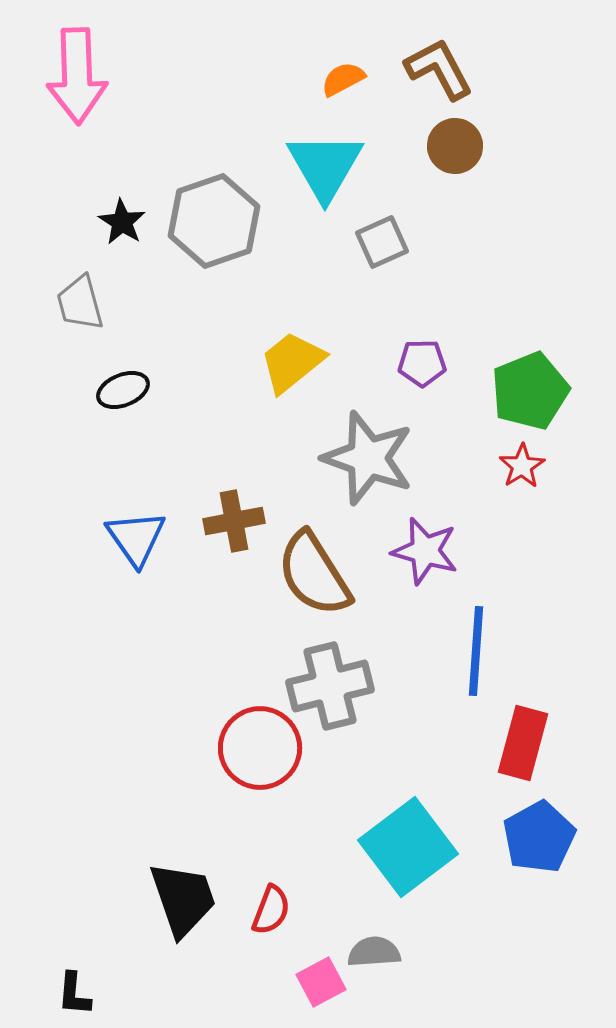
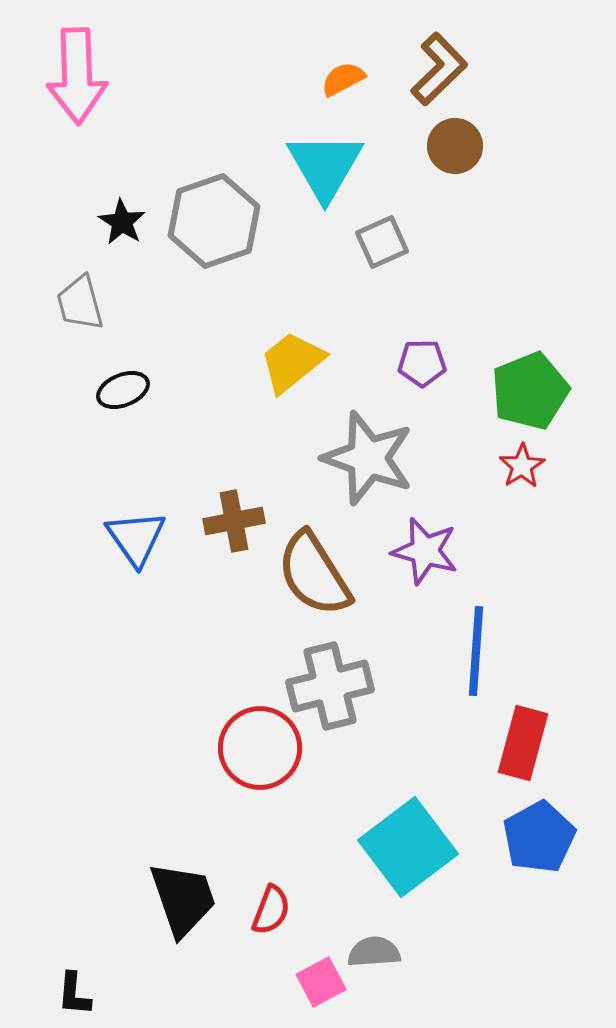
brown L-shape: rotated 74 degrees clockwise
